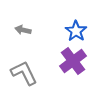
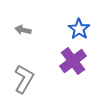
blue star: moved 3 px right, 2 px up
gray L-shape: moved 6 px down; rotated 56 degrees clockwise
